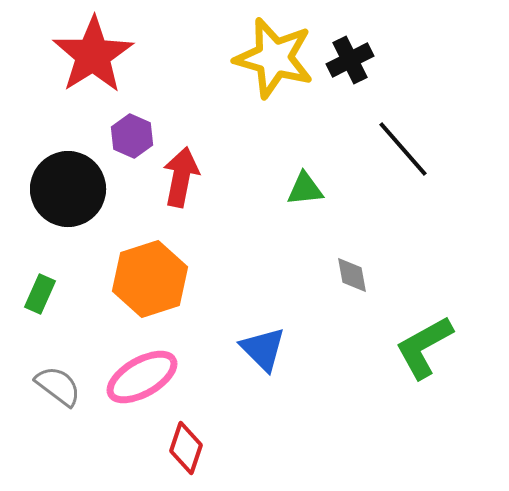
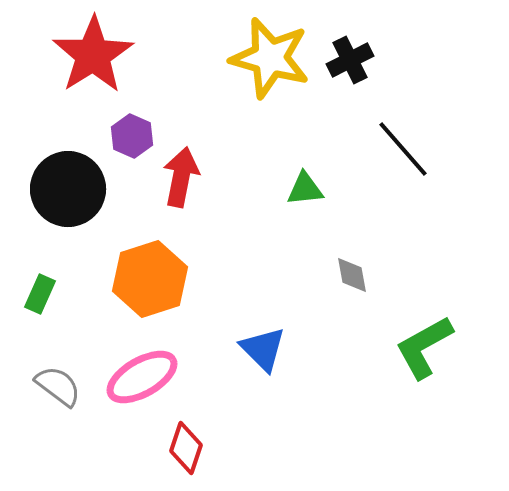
yellow star: moved 4 px left
